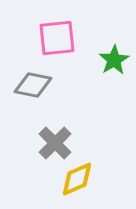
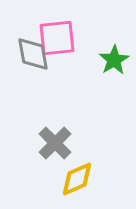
gray diamond: moved 31 px up; rotated 69 degrees clockwise
